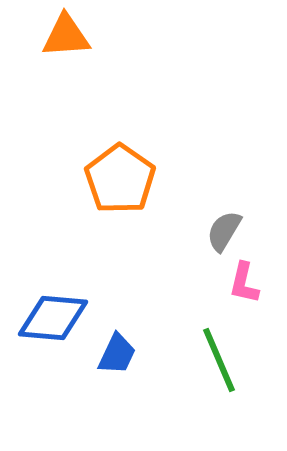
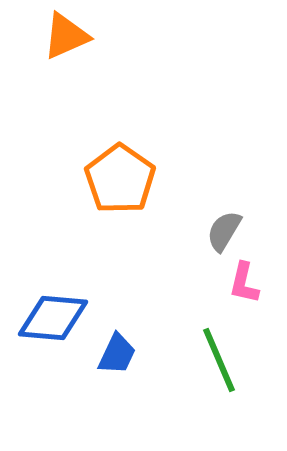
orange triangle: rotated 20 degrees counterclockwise
